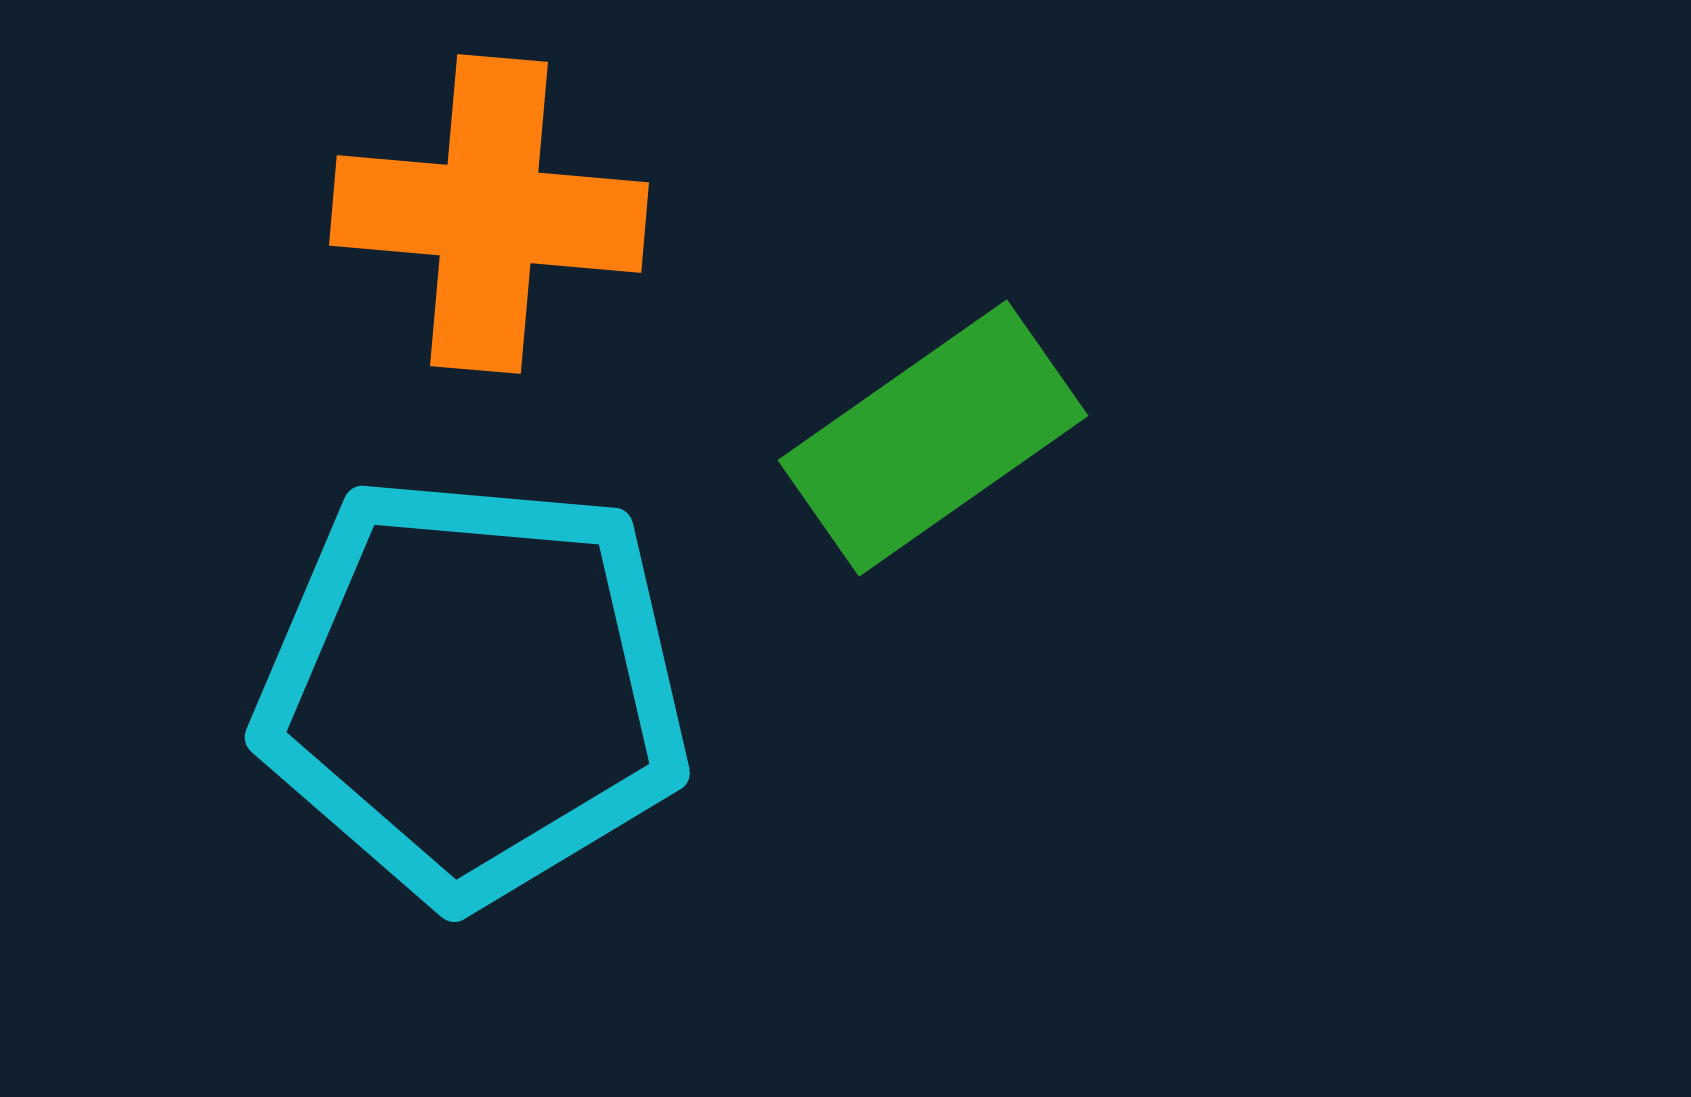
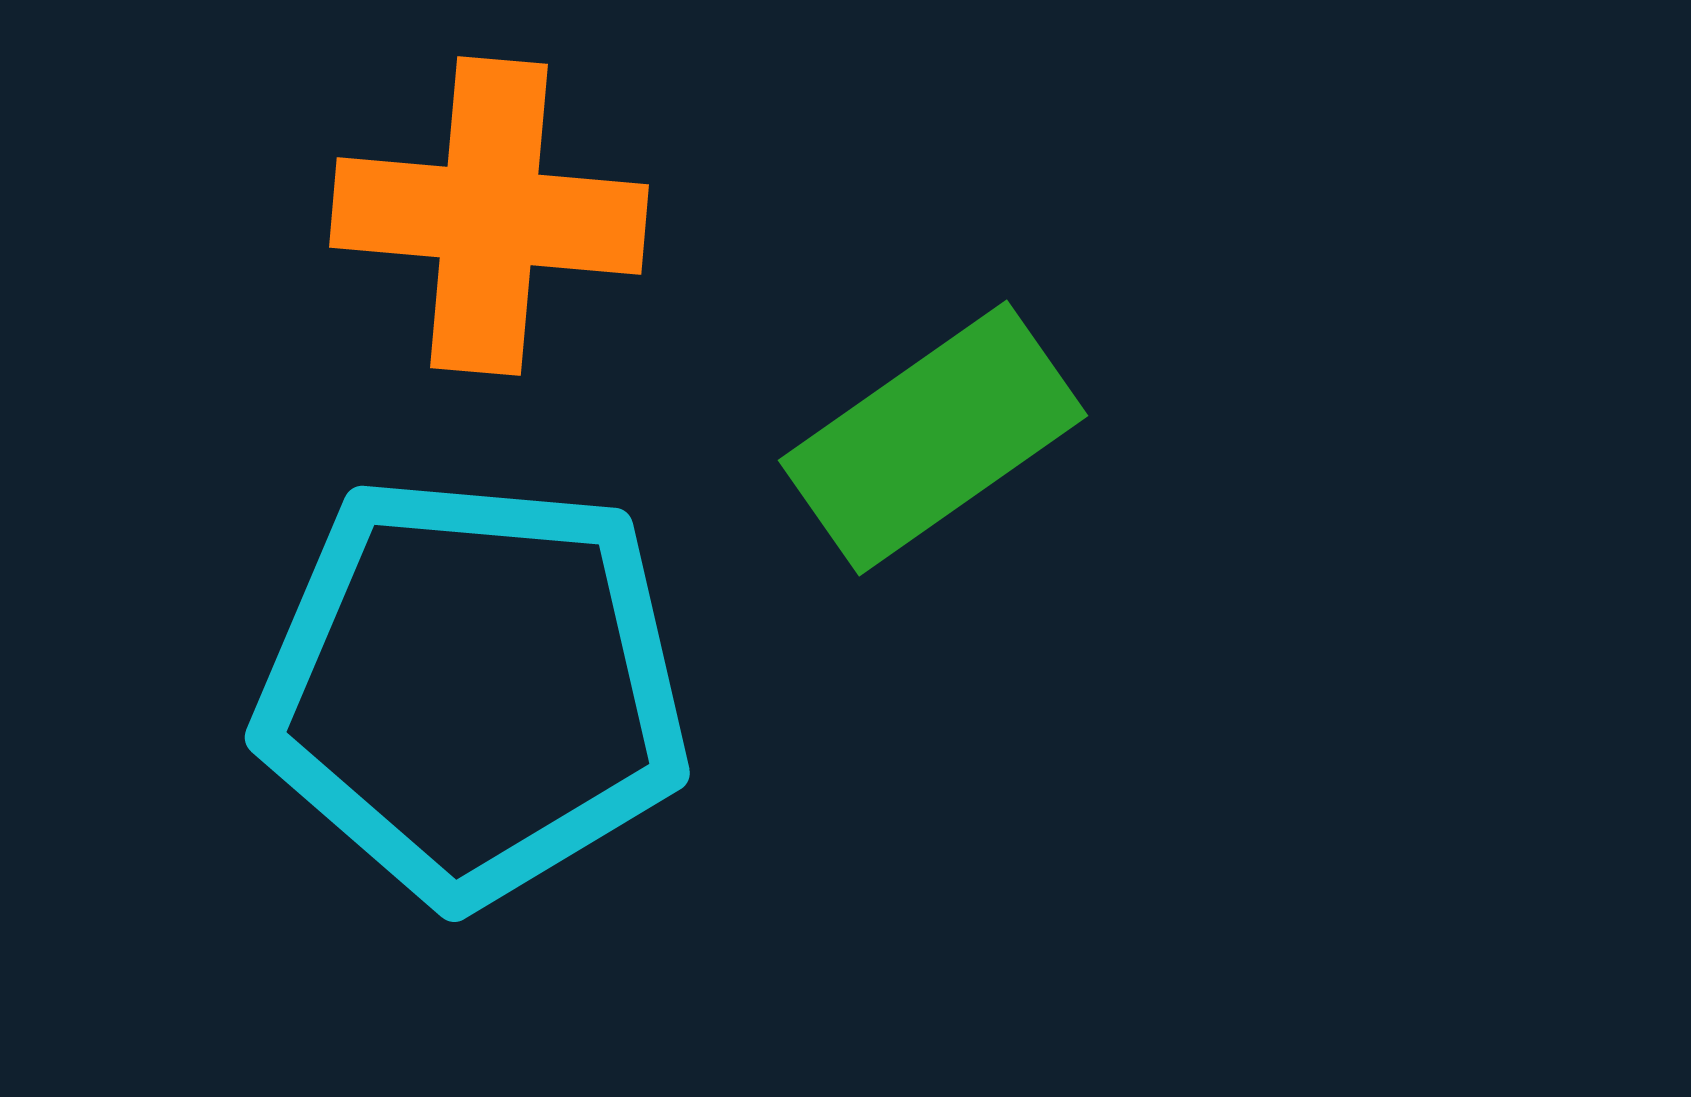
orange cross: moved 2 px down
